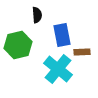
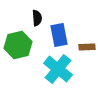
black semicircle: moved 3 px down
blue rectangle: moved 3 px left
brown rectangle: moved 5 px right, 5 px up
